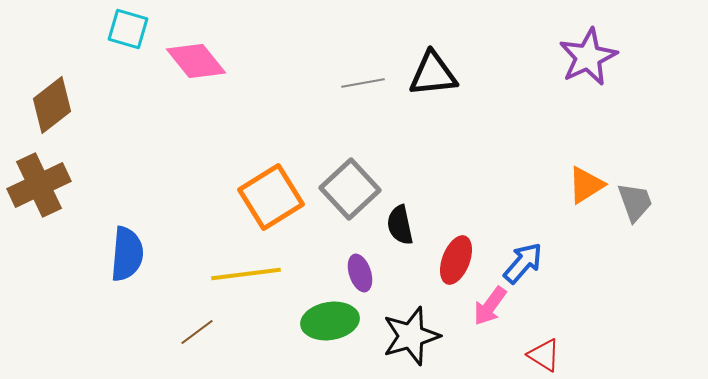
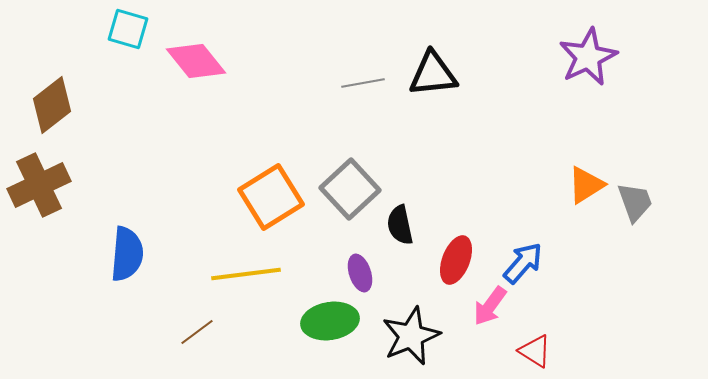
black star: rotated 6 degrees counterclockwise
red triangle: moved 9 px left, 4 px up
